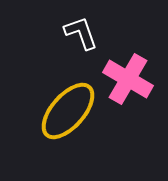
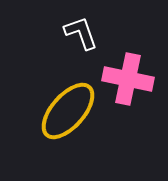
pink cross: rotated 18 degrees counterclockwise
